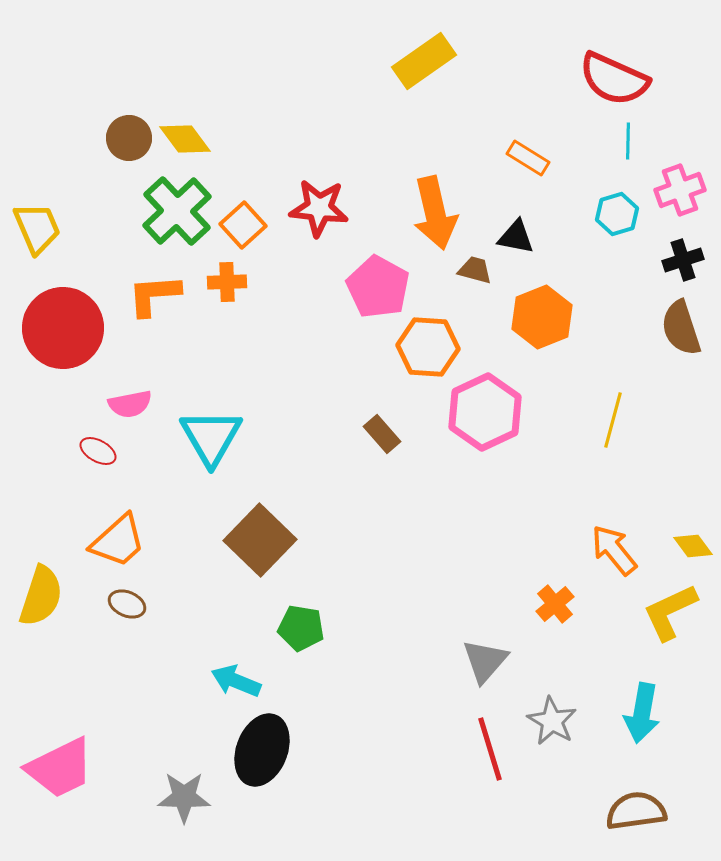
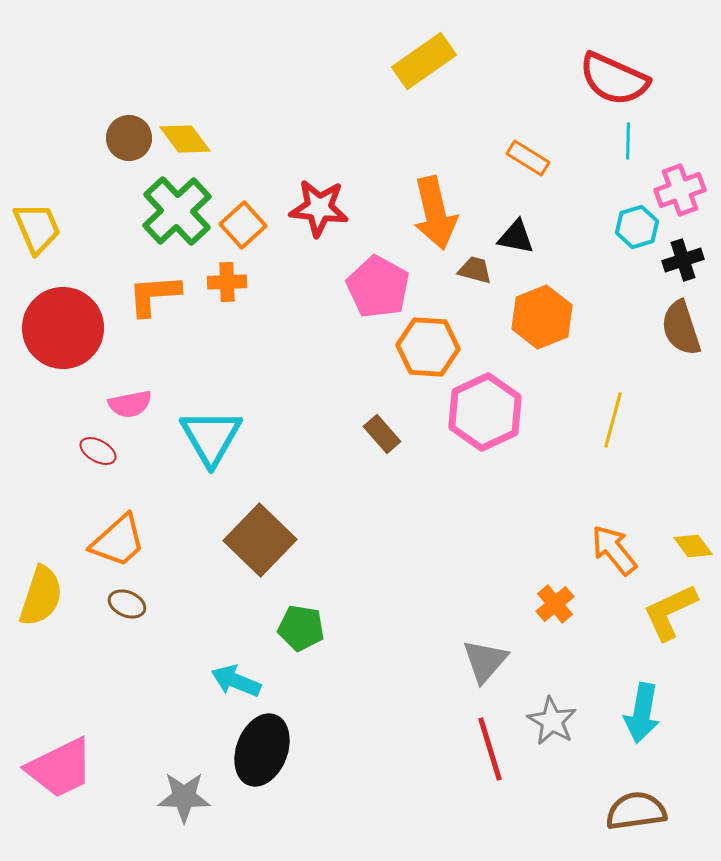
cyan hexagon at (617, 214): moved 20 px right, 13 px down
